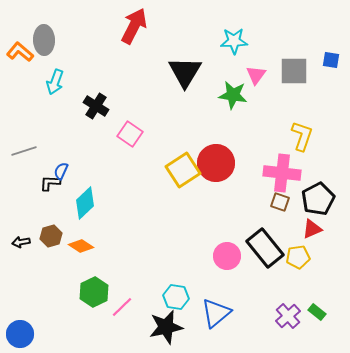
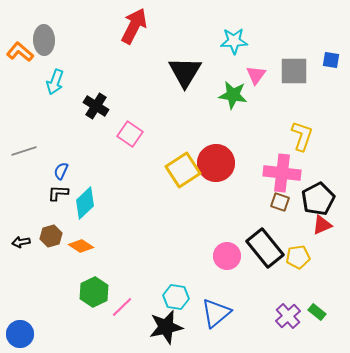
black L-shape: moved 8 px right, 10 px down
red triangle: moved 10 px right, 4 px up
